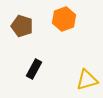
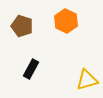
orange hexagon: moved 2 px right, 2 px down; rotated 15 degrees counterclockwise
black rectangle: moved 3 px left
